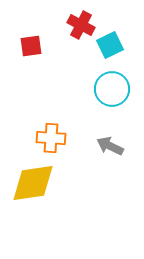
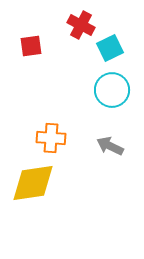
cyan square: moved 3 px down
cyan circle: moved 1 px down
